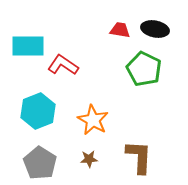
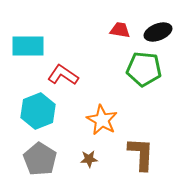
black ellipse: moved 3 px right, 3 px down; rotated 32 degrees counterclockwise
red L-shape: moved 10 px down
green pentagon: rotated 20 degrees counterclockwise
orange star: moved 9 px right
brown L-shape: moved 2 px right, 3 px up
gray pentagon: moved 4 px up
